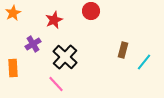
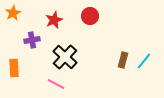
red circle: moved 1 px left, 5 px down
purple cross: moved 1 px left, 4 px up; rotated 21 degrees clockwise
brown rectangle: moved 10 px down
cyan line: moved 1 px up
orange rectangle: moved 1 px right
pink line: rotated 18 degrees counterclockwise
